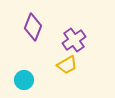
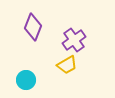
cyan circle: moved 2 px right
